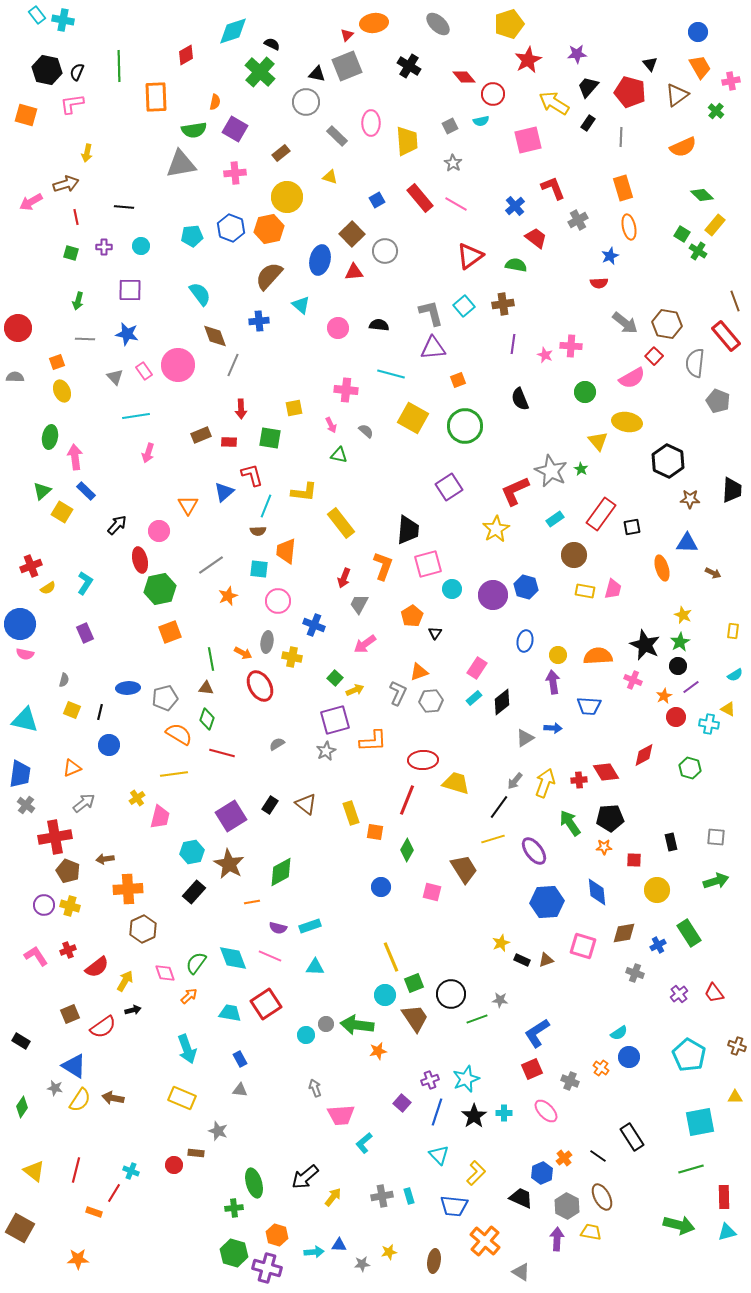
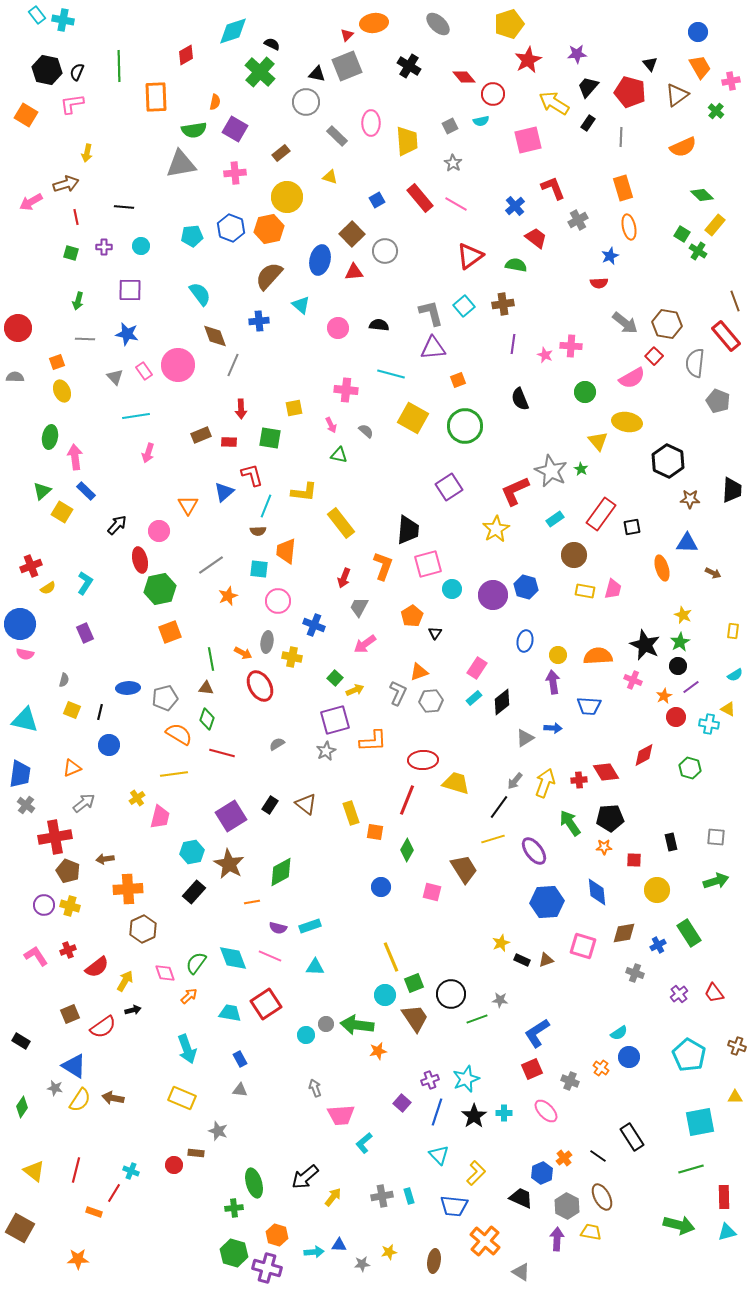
orange square at (26, 115): rotated 15 degrees clockwise
gray trapezoid at (359, 604): moved 3 px down
